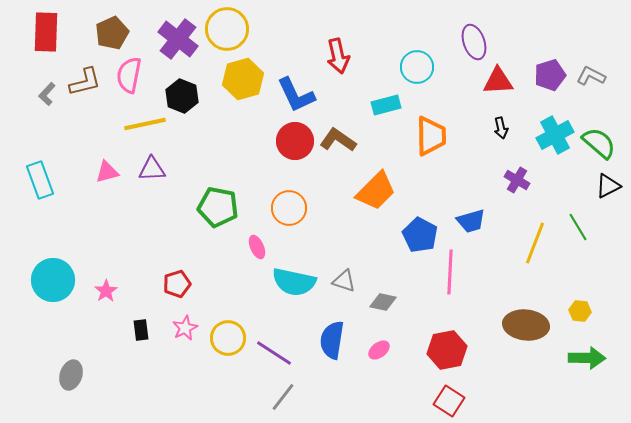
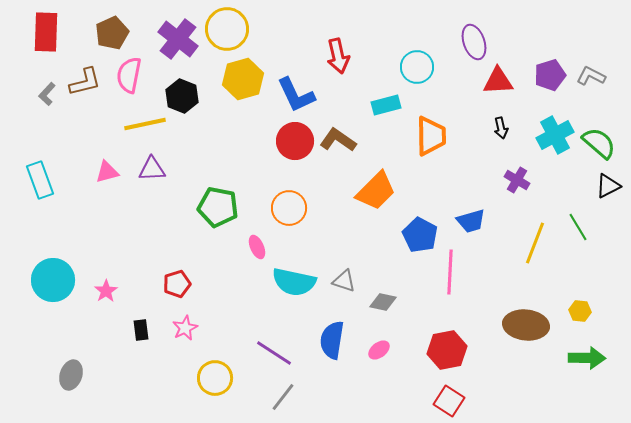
yellow circle at (228, 338): moved 13 px left, 40 px down
